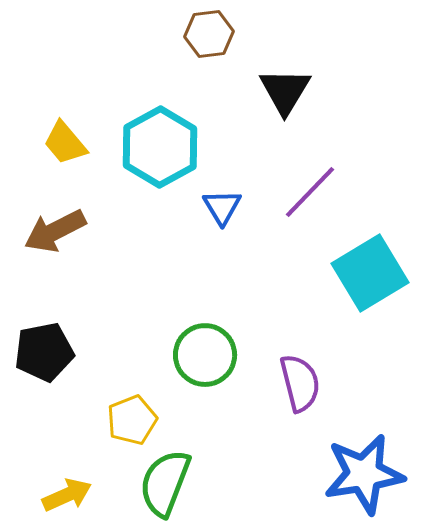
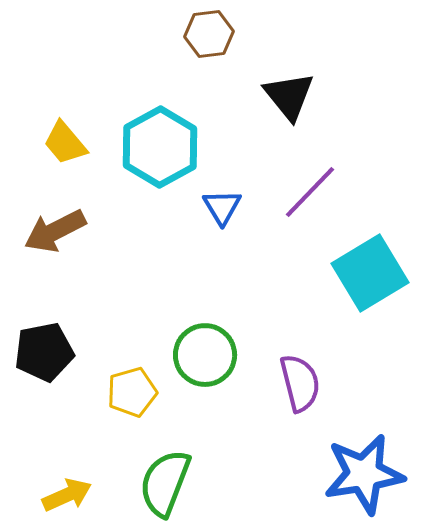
black triangle: moved 4 px right, 5 px down; rotated 10 degrees counterclockwise
yellow pentagon: moved 28 px up; rotated 6 degrees clockwise
